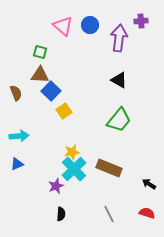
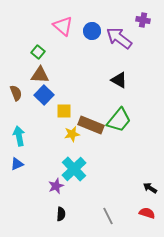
purple cross: moved 2 px right, 1 px up; rotated 16 degrees clockwise
blue circle: moved 2 px right, 6 px down
purple arrow: rotated 60 degrees counterclockwise
green square: moved 2 px left; rotated 24 degrees clockwise
blue square: moved 7 px left, 4 px down
yellow square: rotated 35 degrees clockwise
cyan arrow: rotated 96 degrees counterclockwise
yellow star: moved 18 px up
brown rectangle: moved 18 px left, 43 px up
black arrow: moved 1 px right, 4 px down
gray line: moved 1 px left, 2 px down
